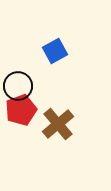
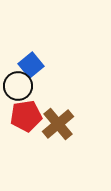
blue square: moved 24 px left, 14 px down; rotated 10 degrees counterclockwise
red pentagon: moved 5 px right, 6 px down; rotated 12 degrees clockwise
